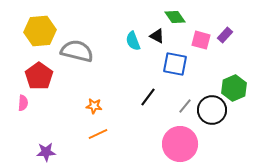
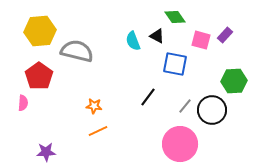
green hexagon: moved 7 px up; rotated 20 degrees clockwise
orange line: moved 3 px up
